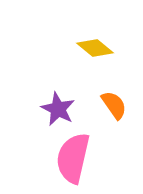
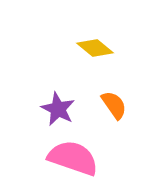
pink semicircle: rotated 96 degrees clockwise
